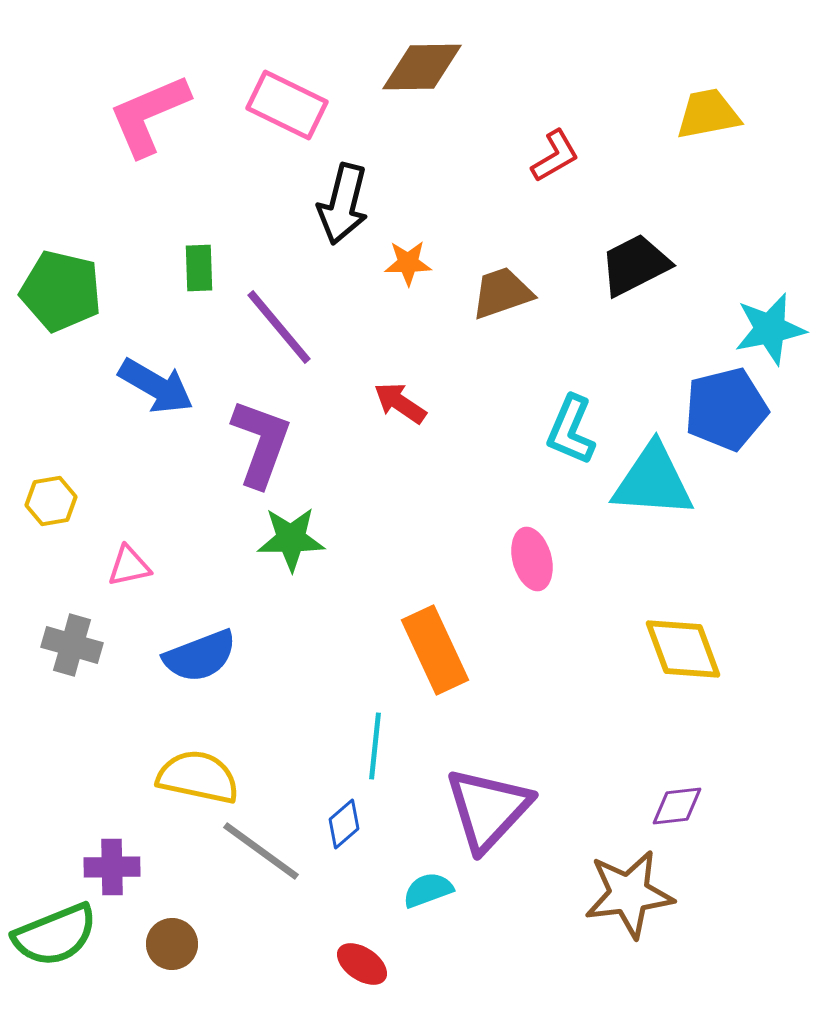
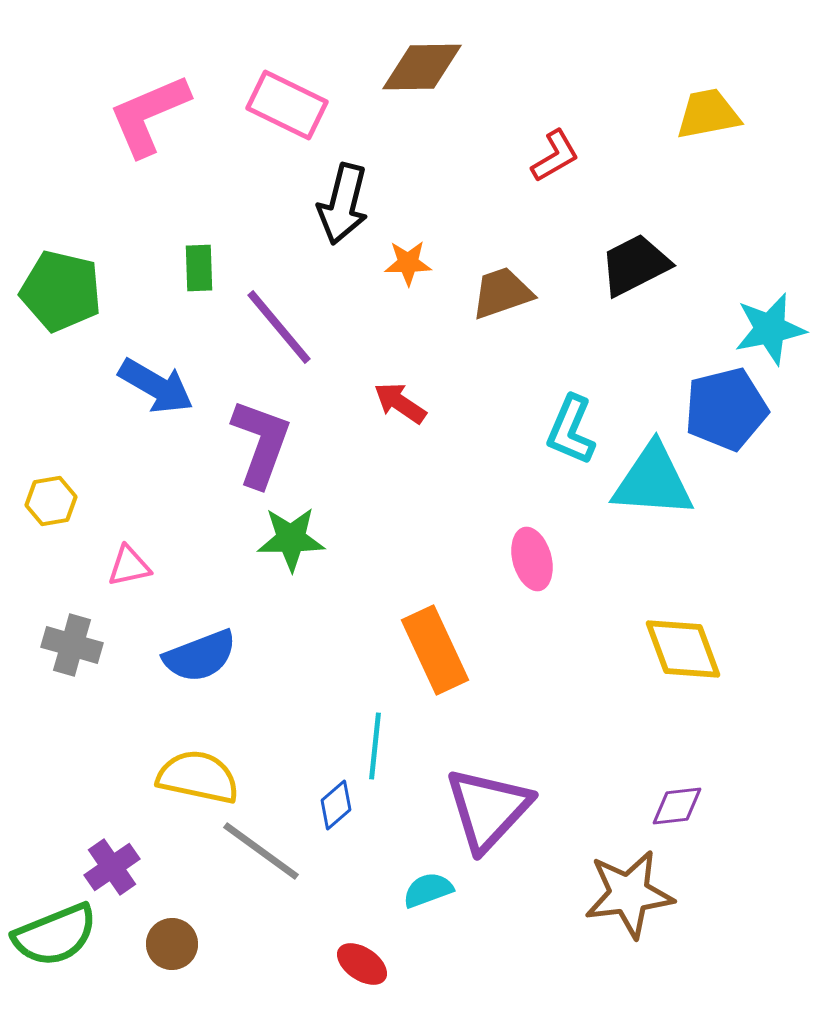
blue diamond: moved 8 px left, 19 px up
purple cross: rotated 34 degrees counterclockwise
